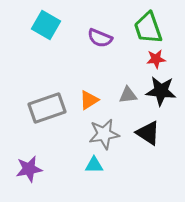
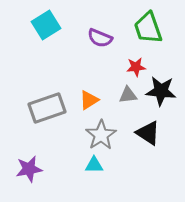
cyan square: rotated 28 degrees clockwise
red star: moved 20 px left, 8 px down
gray star: moved 3 px left, 1 px down; rotated 24 degrees counterclockwise
